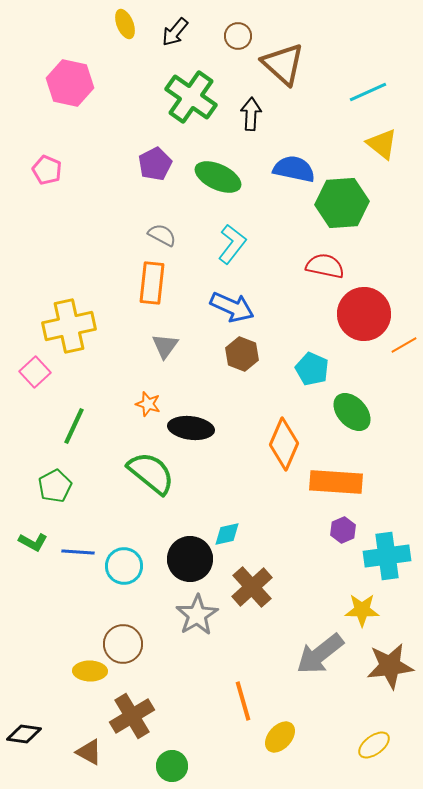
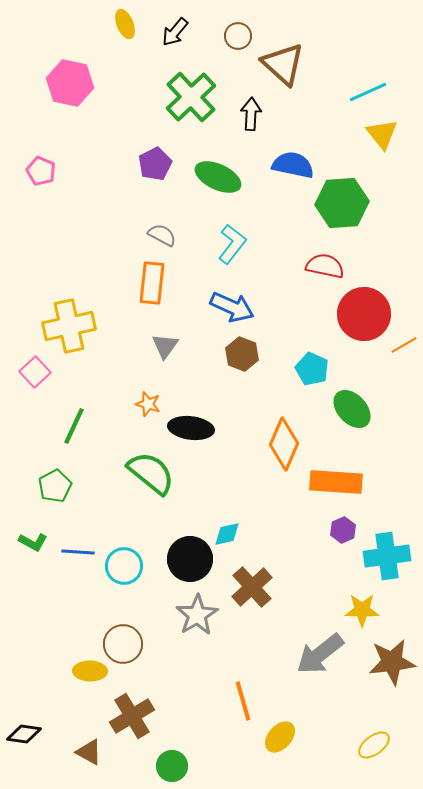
green cross at (191, 97): rotated 12 degrees clockwise
yellow triangle at (382, 144): moved 10 px up; rotated 12 degrees clockwise
blue semicircle at (294, 169): moved 1 px left, 4 px up
pink pentagon at (47, 170): moved 6 px left, 1 px down
green ellipse at (352, 412): moved 3 px up
brown star at (390, 666): moved 2 px right, 4 px up
